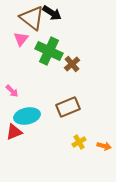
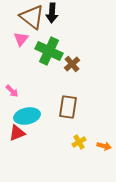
black arrow: rotated 60 degrees clockwise
brown triangle: moved 1 px up
brown rectangle: rotated 60 degrees counterclockwise
red triangle: moved 3 px right, 1 px down
